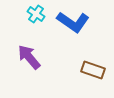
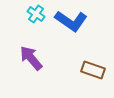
blue L-shape: moved 2 px left, 1 px up
purple arrow: moved 2 px right, 1 px down
